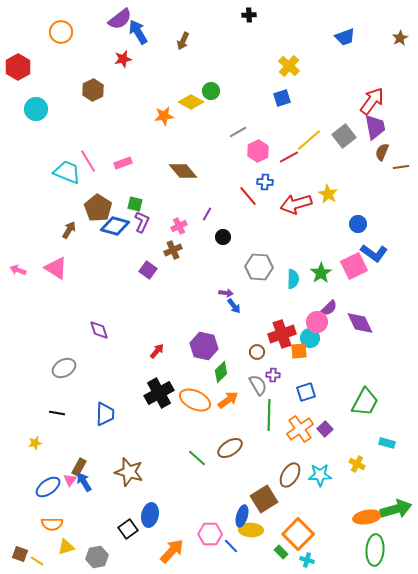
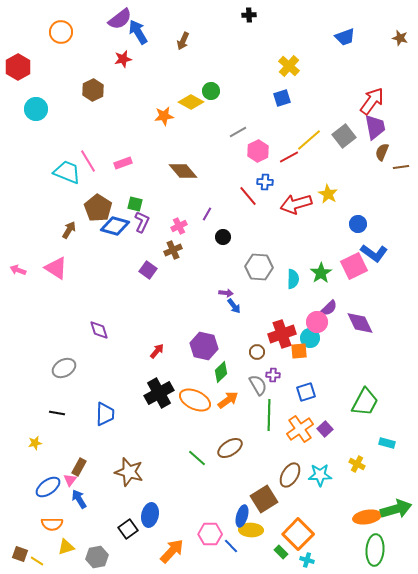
brown star at (400, 38): rotated 28 degrees counterclockwise
blue arrow at (84, 482): moved 5 px left, 17 px down
